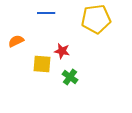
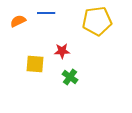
yellow pentagon: moved 1 px right, 2 px down
orange semicircle: moved 2 px right, 20 px up
red star: rotated 14 degrees counterclockwise
yellow square: moved 7 px left
